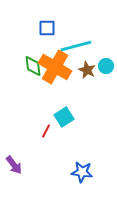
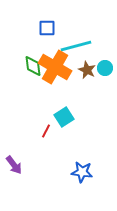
cyan circle: moved 1 px left, 2 px down
